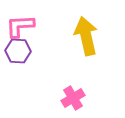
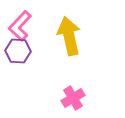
pink L-shape: rotated 44 degrees counterclockwise
yellow arrow: moved 17 px left
